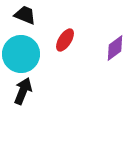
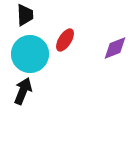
black trapezoid: rotated 65 degrees clockwise
purple diamond: rotated 16 degrees clockwise
cyan circle: moved 9 px right
